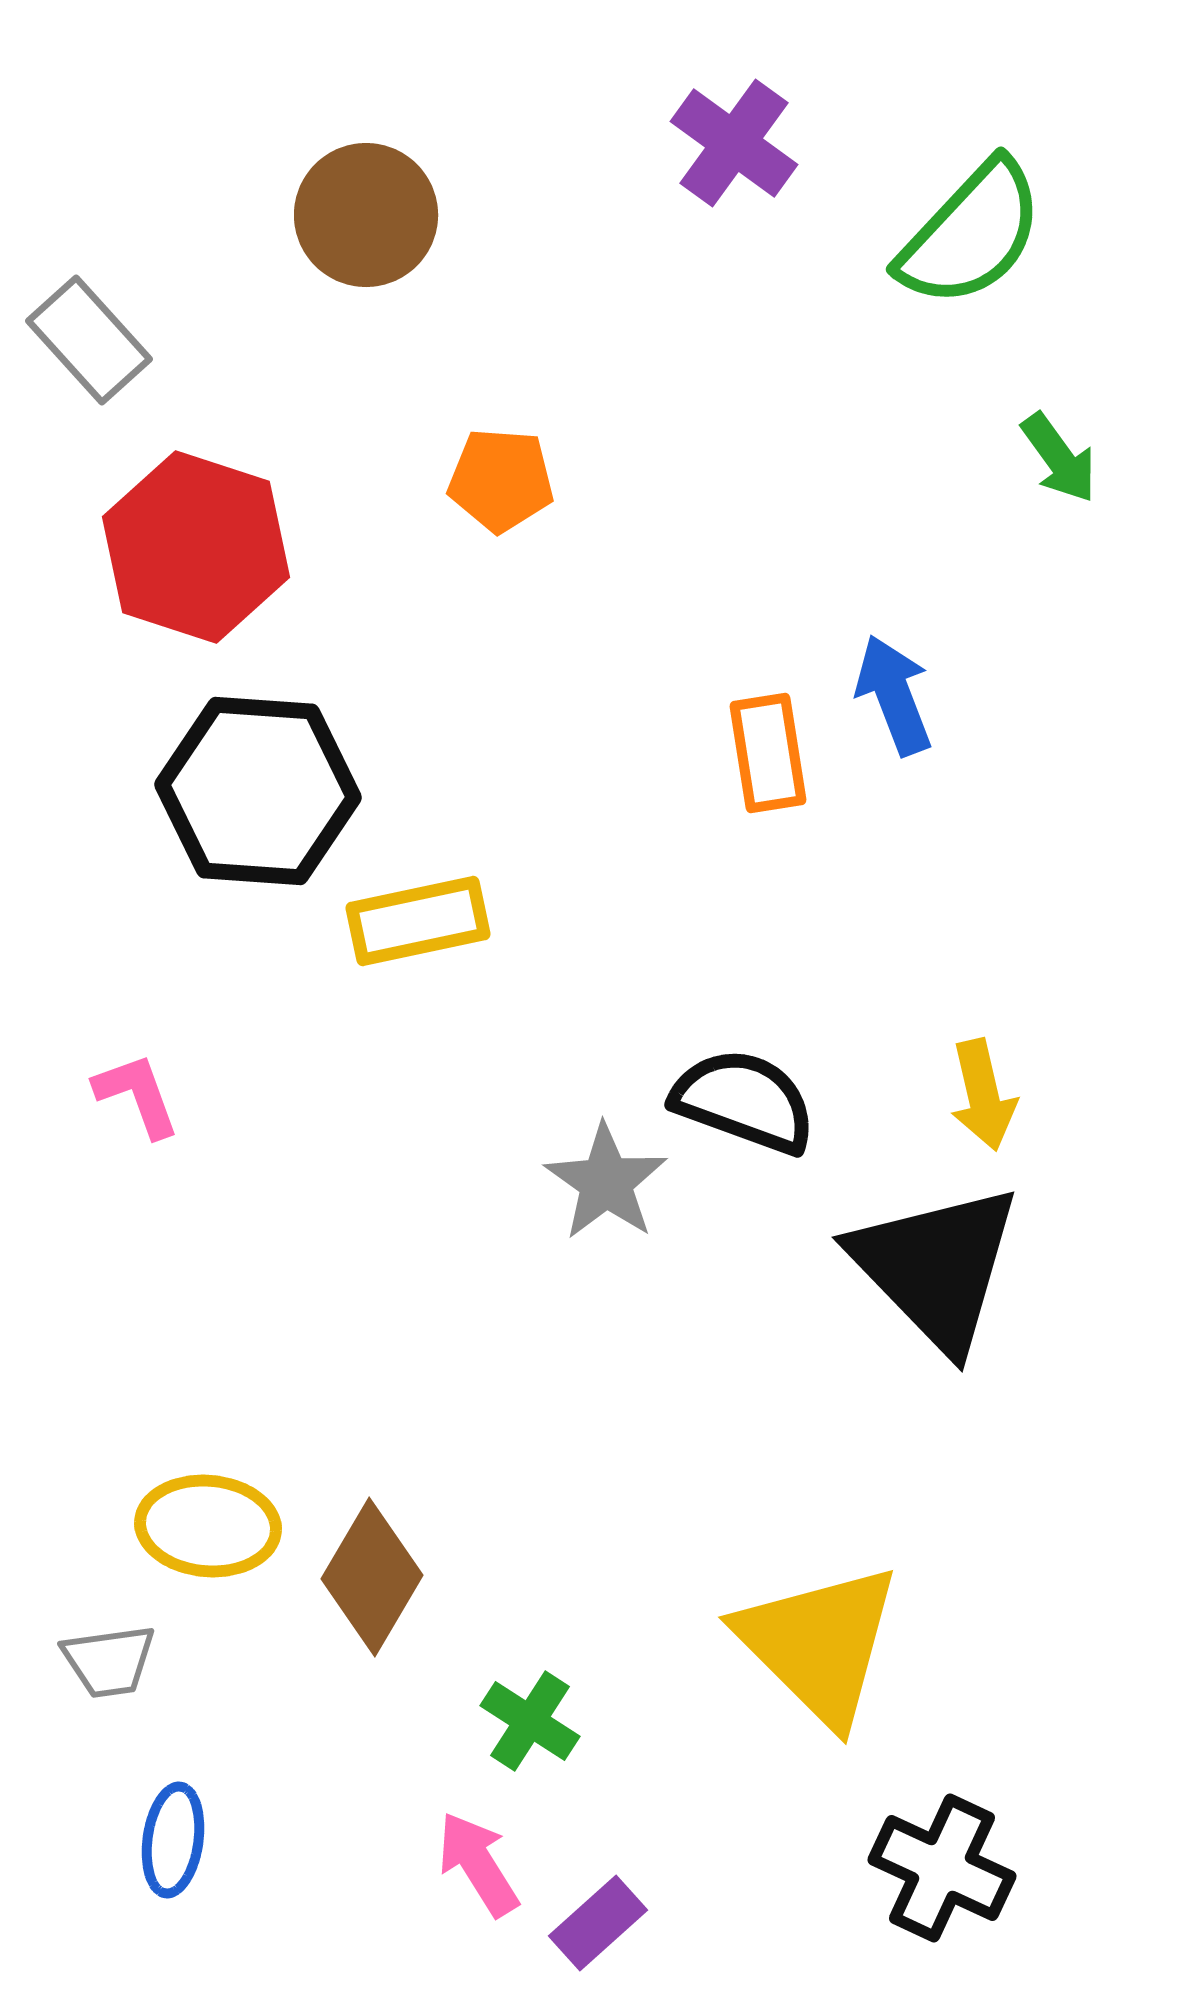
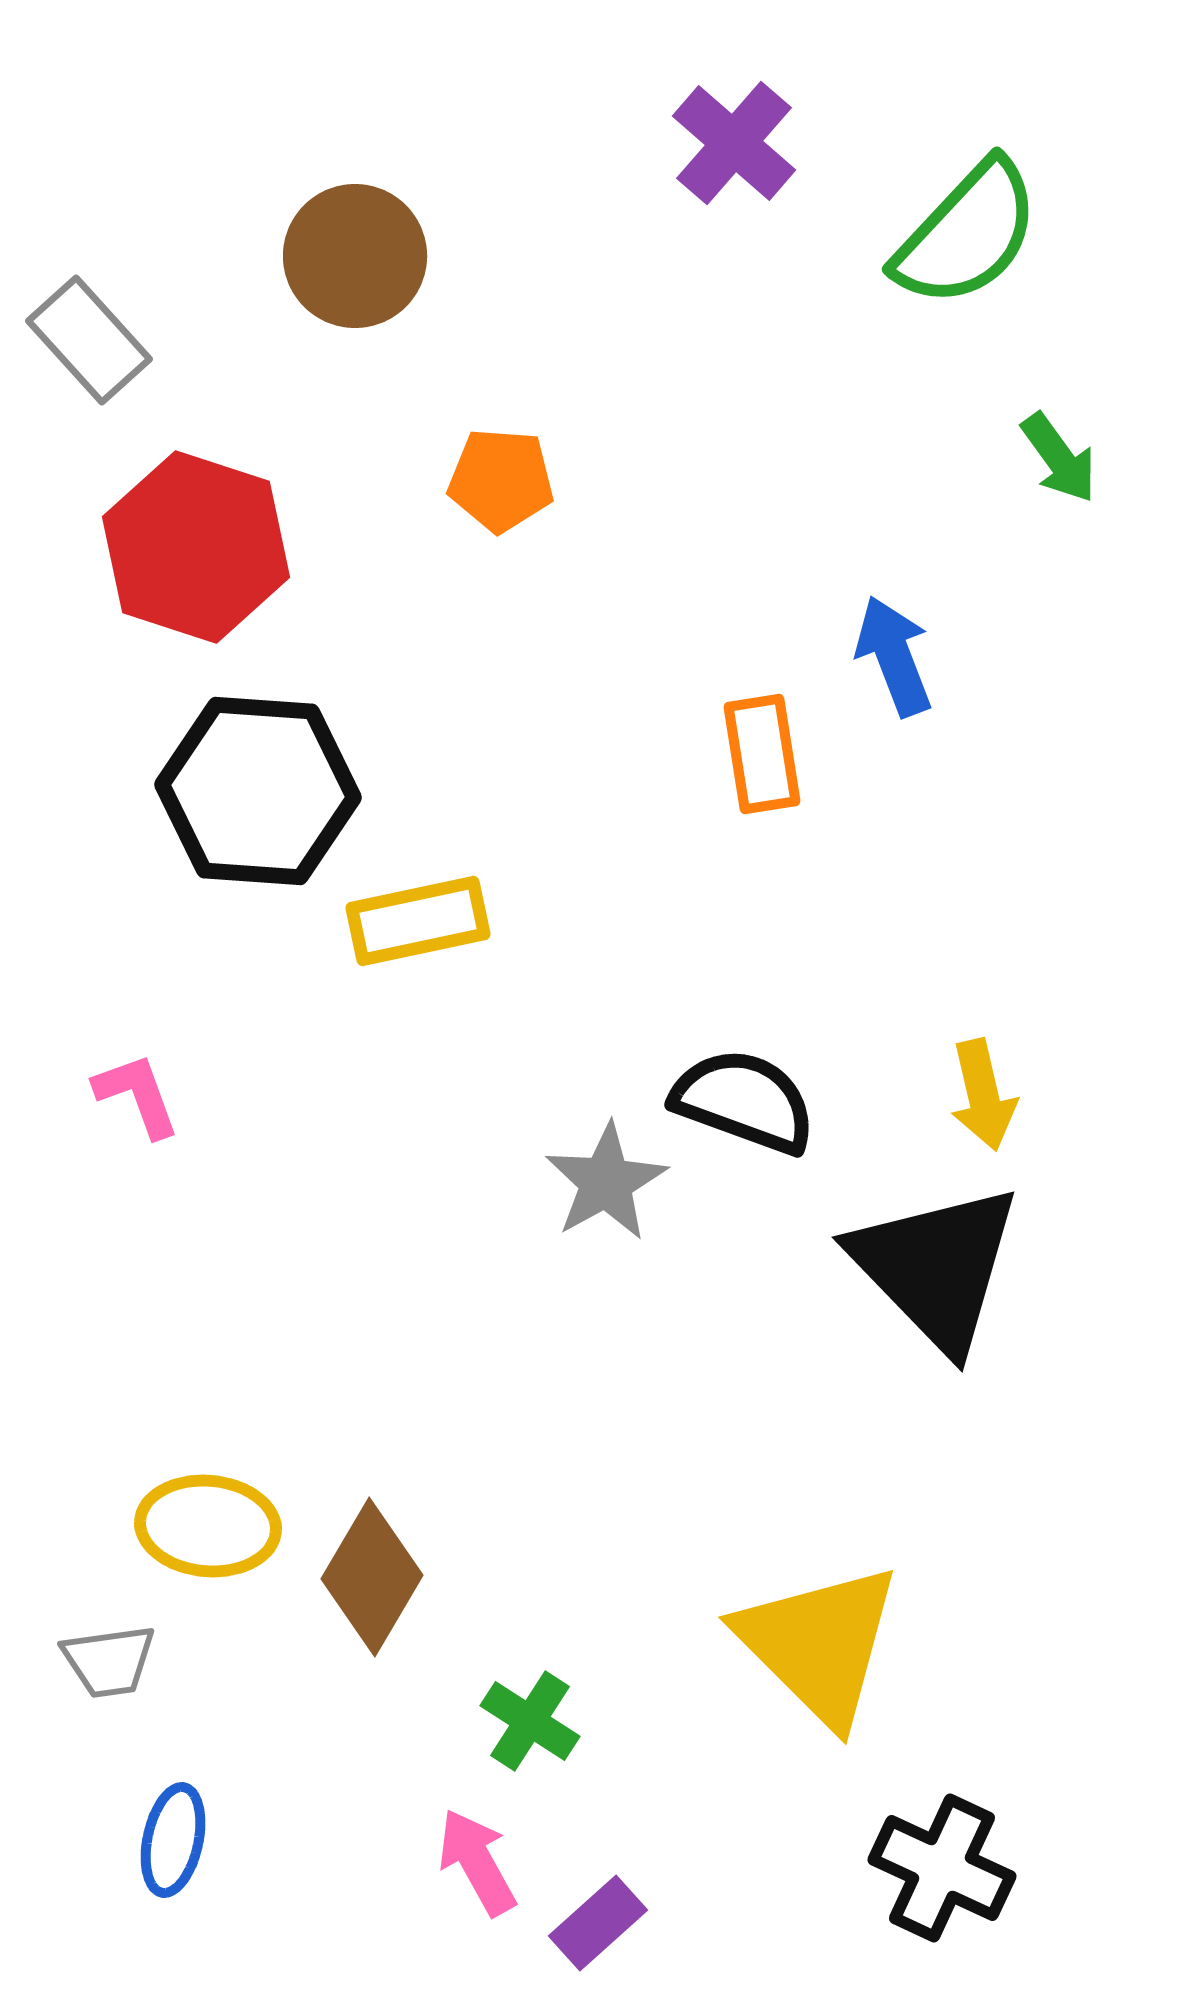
purple cross: rotated 5 degrees clockwise
brown circle: moved 11 px left, 41 px down
green semicircle: moved 4 px left
blue arrow: moved 39 px up
orange rectangle: moved 6 px left, 1 px down
gray star: rotated 8 degrees clockwise
blue ellipse: rotated 4 degrees clockwise
pink arrow: moved 1 px left, 2 px up; rotated 3 degrees clockwise
